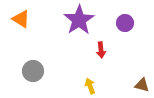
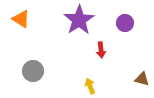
brown triangle: moved 6 px up
